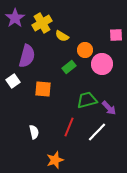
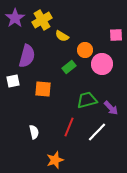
yellow cross: moved 3 px up
white square: rotated 24 degrees clockwise
purple arrow: moved 2 px right
